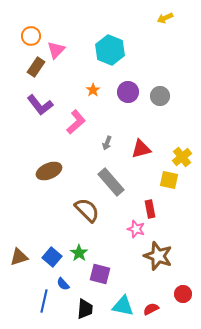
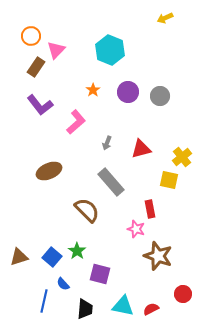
green star: moved 2 px left, 2 px up
